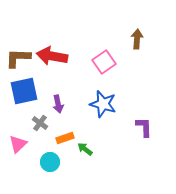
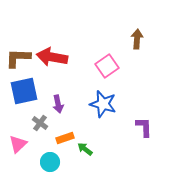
red arrow: moved 1 px down
pink square: moved 3 px right, 4 px down
